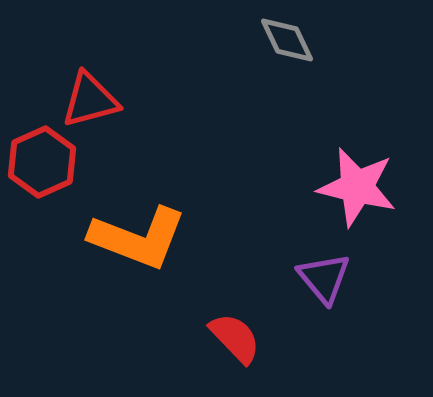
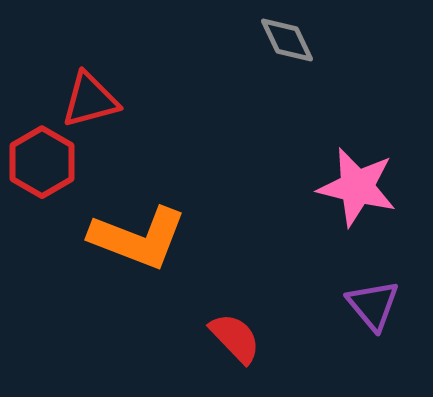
red hexagon: rotated 6 degrees counterclockwise
purple triangle: moved 49 px right, 27 px down
